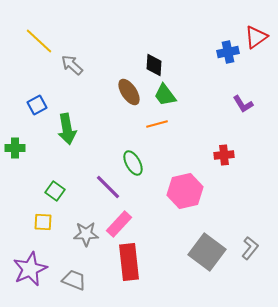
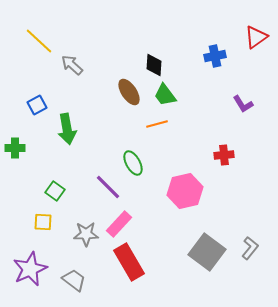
blue cross: moved 13 px left, 4 px down
red rectangle: rotated 24 degrees counterclockwise
gray trapezoid: rotated 15 degrees clockwise
